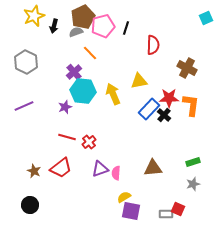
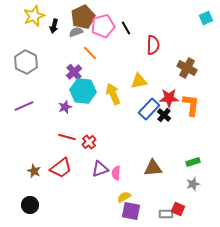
black line: rotated 48 degrees counterclockwise
